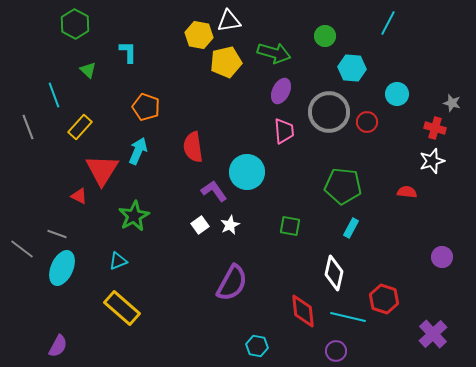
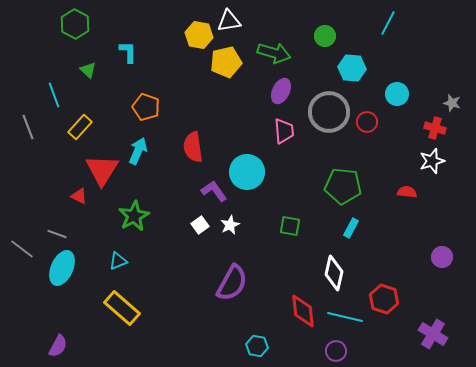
cyan line at (348, 317): moved 3 px left
purple cross at (433, 334): rotated 16 degrees counterclockwise
